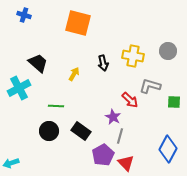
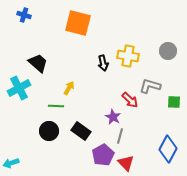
yellow cross: moved 5 px left
yellow arrow: moved 5 px left, 14 px down
